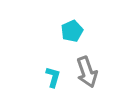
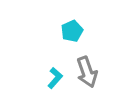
cyan L-shape: moved 2 px right, 1 px down; rotated 25 degrees clockwise
